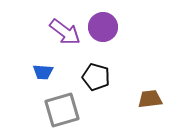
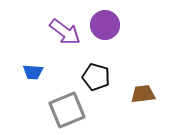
purple circle: moved 2 px right, 2 px up
blue trapezoid: moved 10 px left
brown trapezoid: moved 7 px left, 5 px up
gray square: moved 5 px right; rotated 6 degrees counterclockwise
